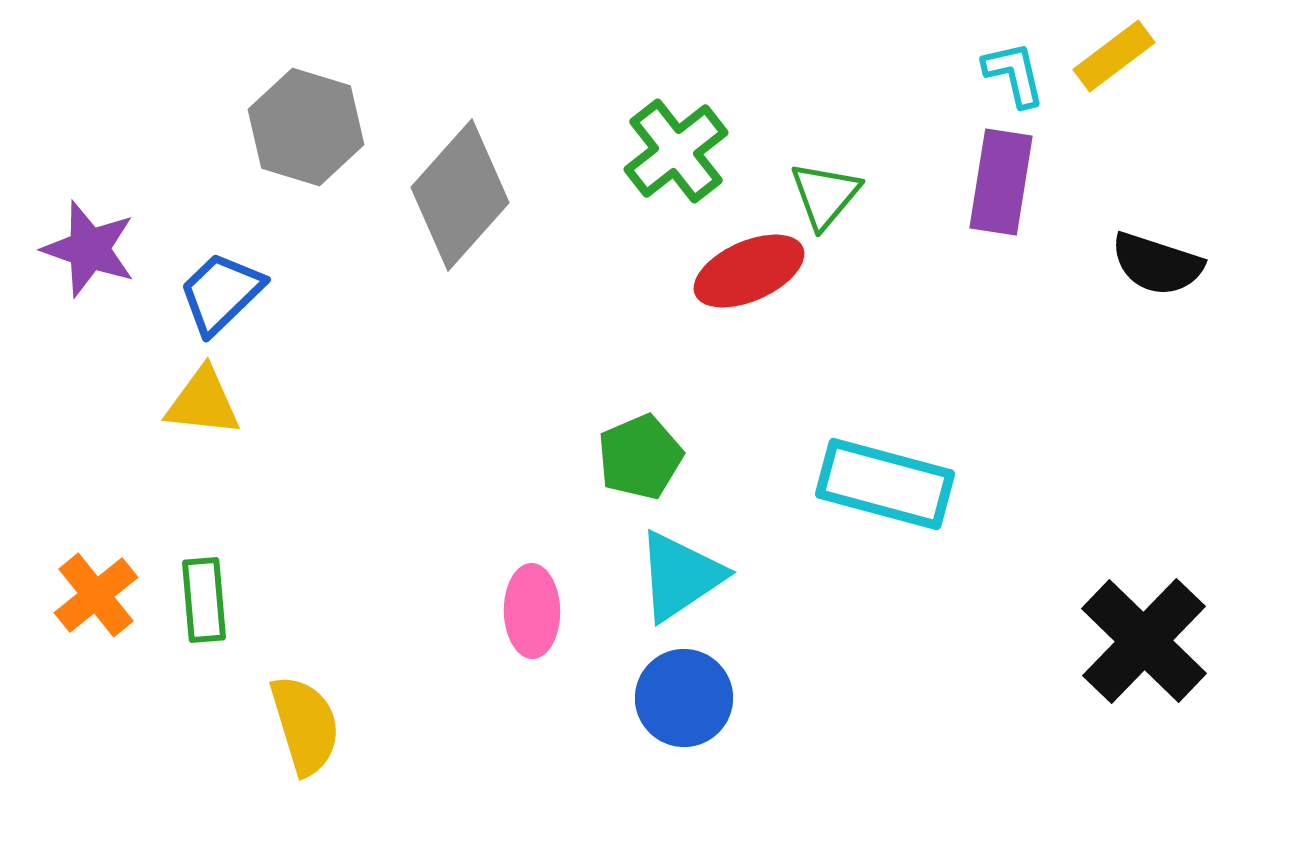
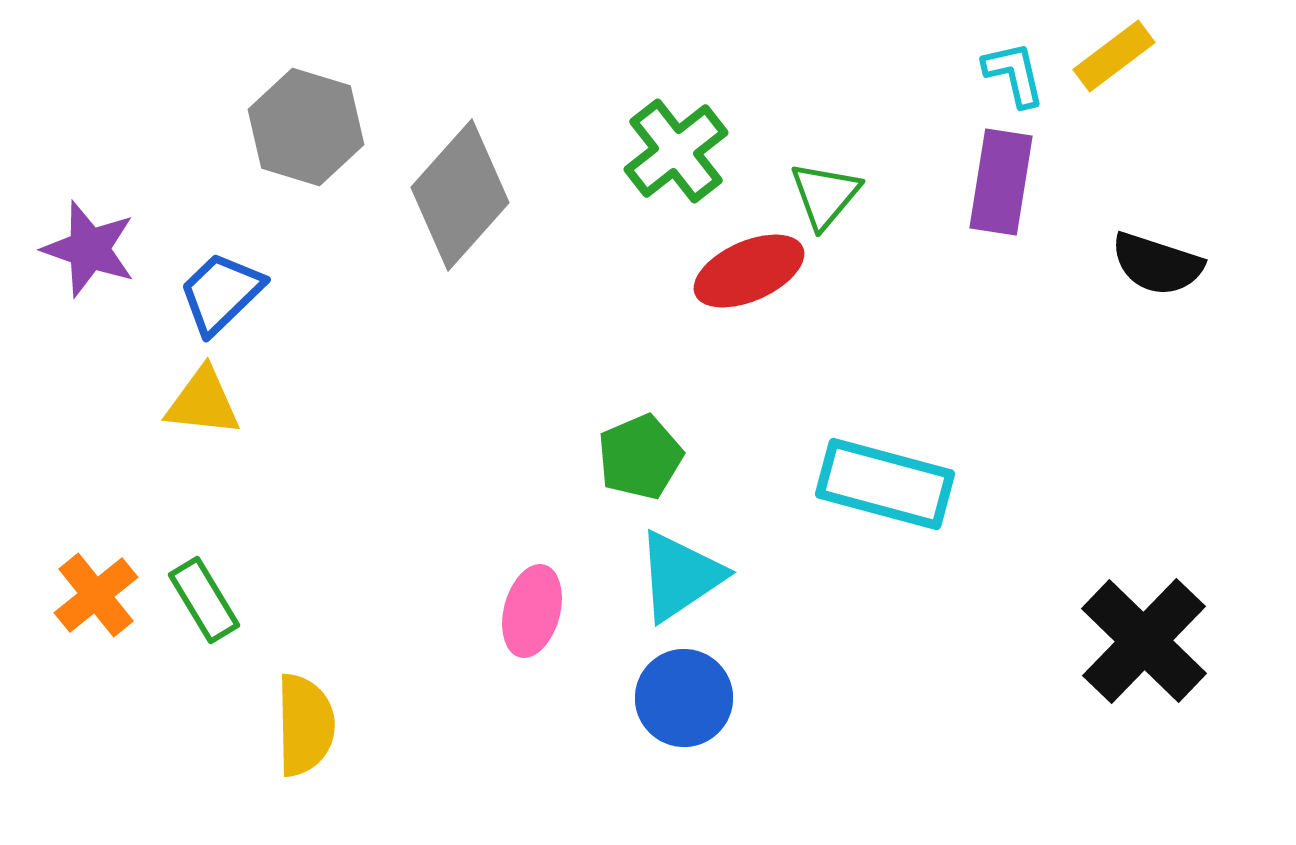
green rectangle: rotated 26 degrees counterclockwise
pink ellipse: rotated 16 degrees clockwise
yellow semicircle: rotated 16 degrees clockwise
